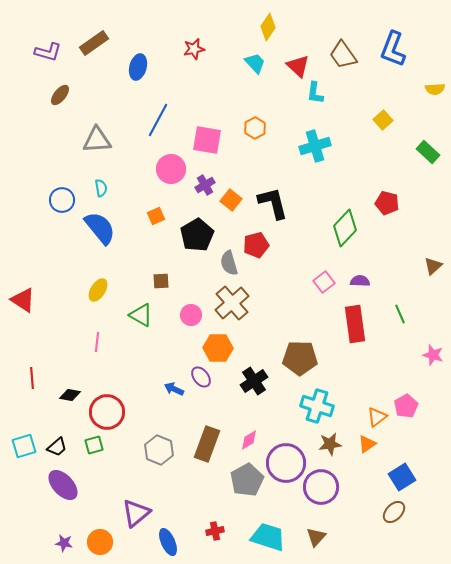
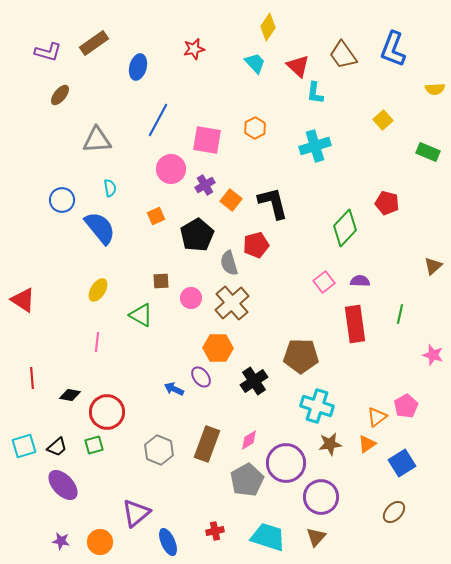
green rectangle at (428, 152): rotated 20 degrees counterclockwise
cyan semicircle at (101, 188): moved 9 px right
green line at (400, 314): rotated 36 degrees clockwise
pink circle at (191, 315): moved 17 px up
brown pentagon at (300, 358): moved 1 px right, 2 px up
blue square at (402, 477): moved 14 px up
purple circle at (321, 487): moved 10 px down
purple star at (64, 543): moved 3 px left, 2 px up
